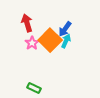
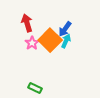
green rectangle: moved 1 px right
